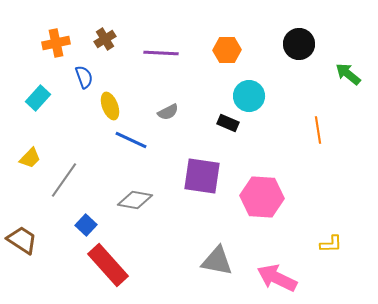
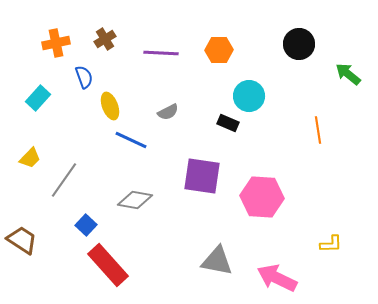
orange hexagon: moved 8 px left
